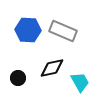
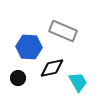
blue hexagon: moved 1 px right, 17 px down
cyan trapezoid: moved 2 px left
